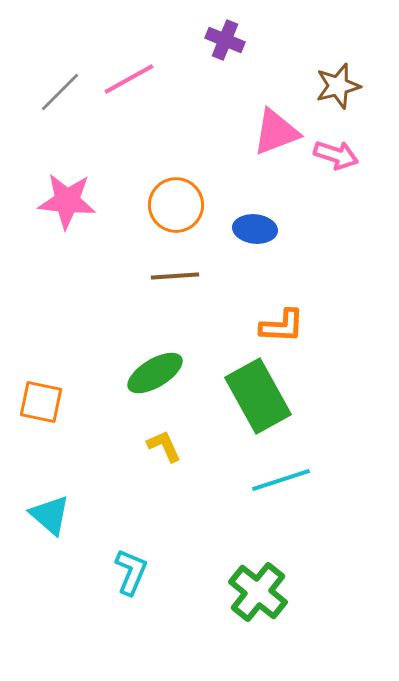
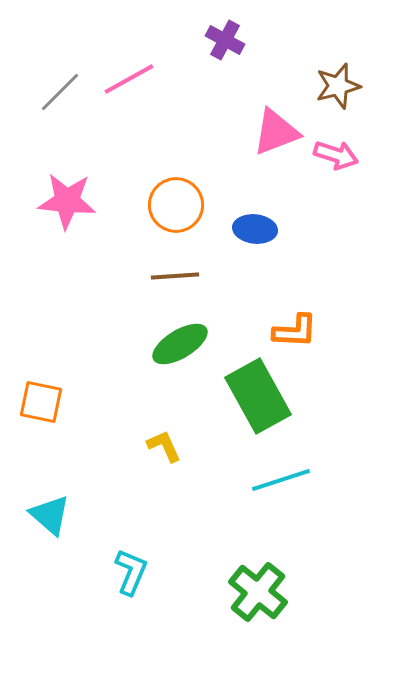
purple cross: rotated 6 degrees clockwise
orange L-shape: moved 13 px right, 5 px down
green ellipse: moved 25 px right, 29 px up
